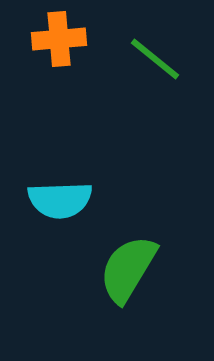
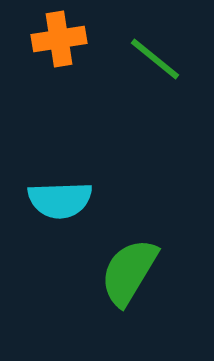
orange cross: rotated 4 degrees counterclockwise
green semicircle: moved 1 px right, 3 px down
